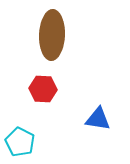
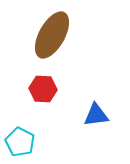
brown ellipse: rotated 27 degrees clockwise
blue triangle: moved 2 px left, 4 px up; rotated 16 degrees counterclockwise
